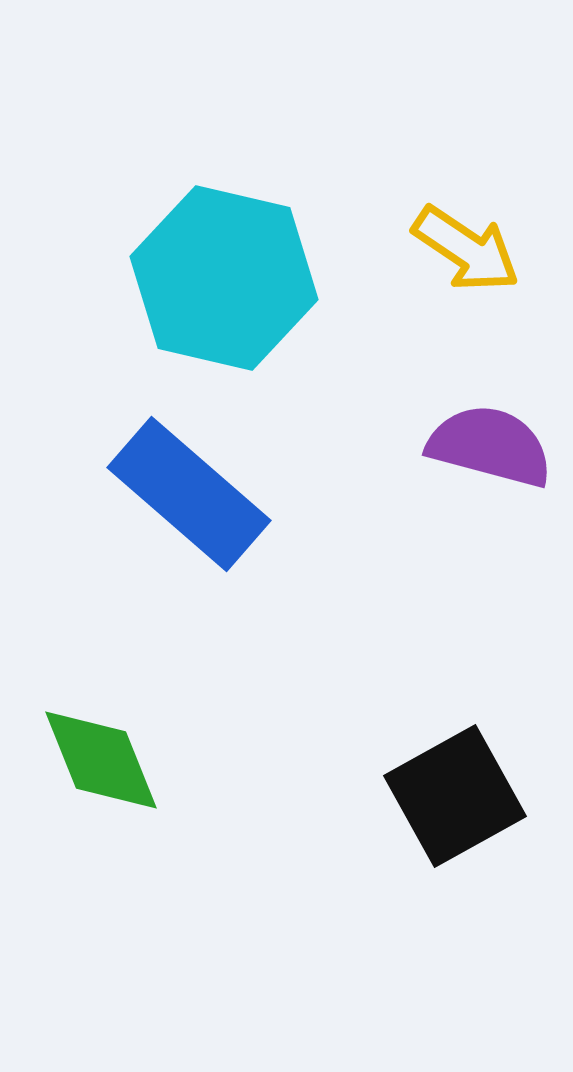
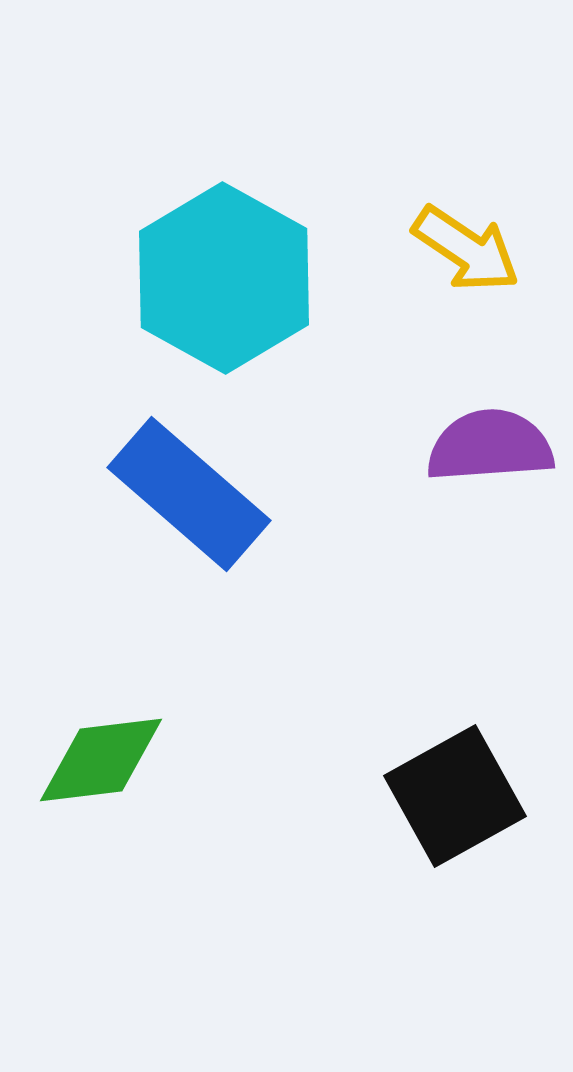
cyan hexagon: rotated 16 degrees clockwise
purple semicircle: rotated 19 degrees counterclockwise
green diamond: rotated 75 degrees counterclockwise
